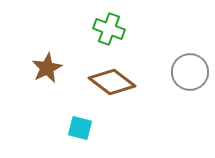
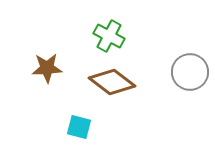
green cross: moved 7 px down; rotated 8 degrees clockwise
brown star: rotated 24 degrees clockwise
cyan square: moved 1 px left, 1 px up
